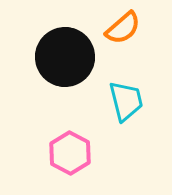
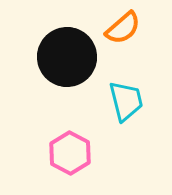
black circle: moved 2 px right
